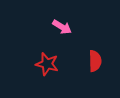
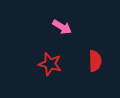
red star: moved 3 px right
